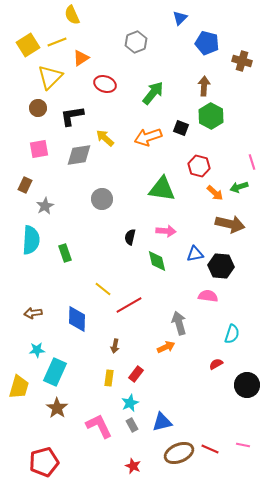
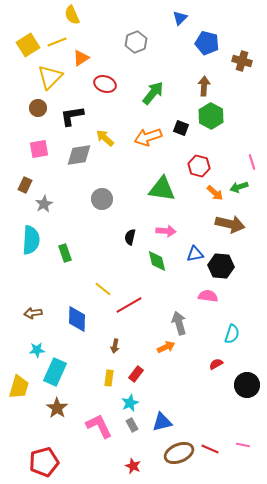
gray star at (45, 206): moved 1 px left, 2 px up
